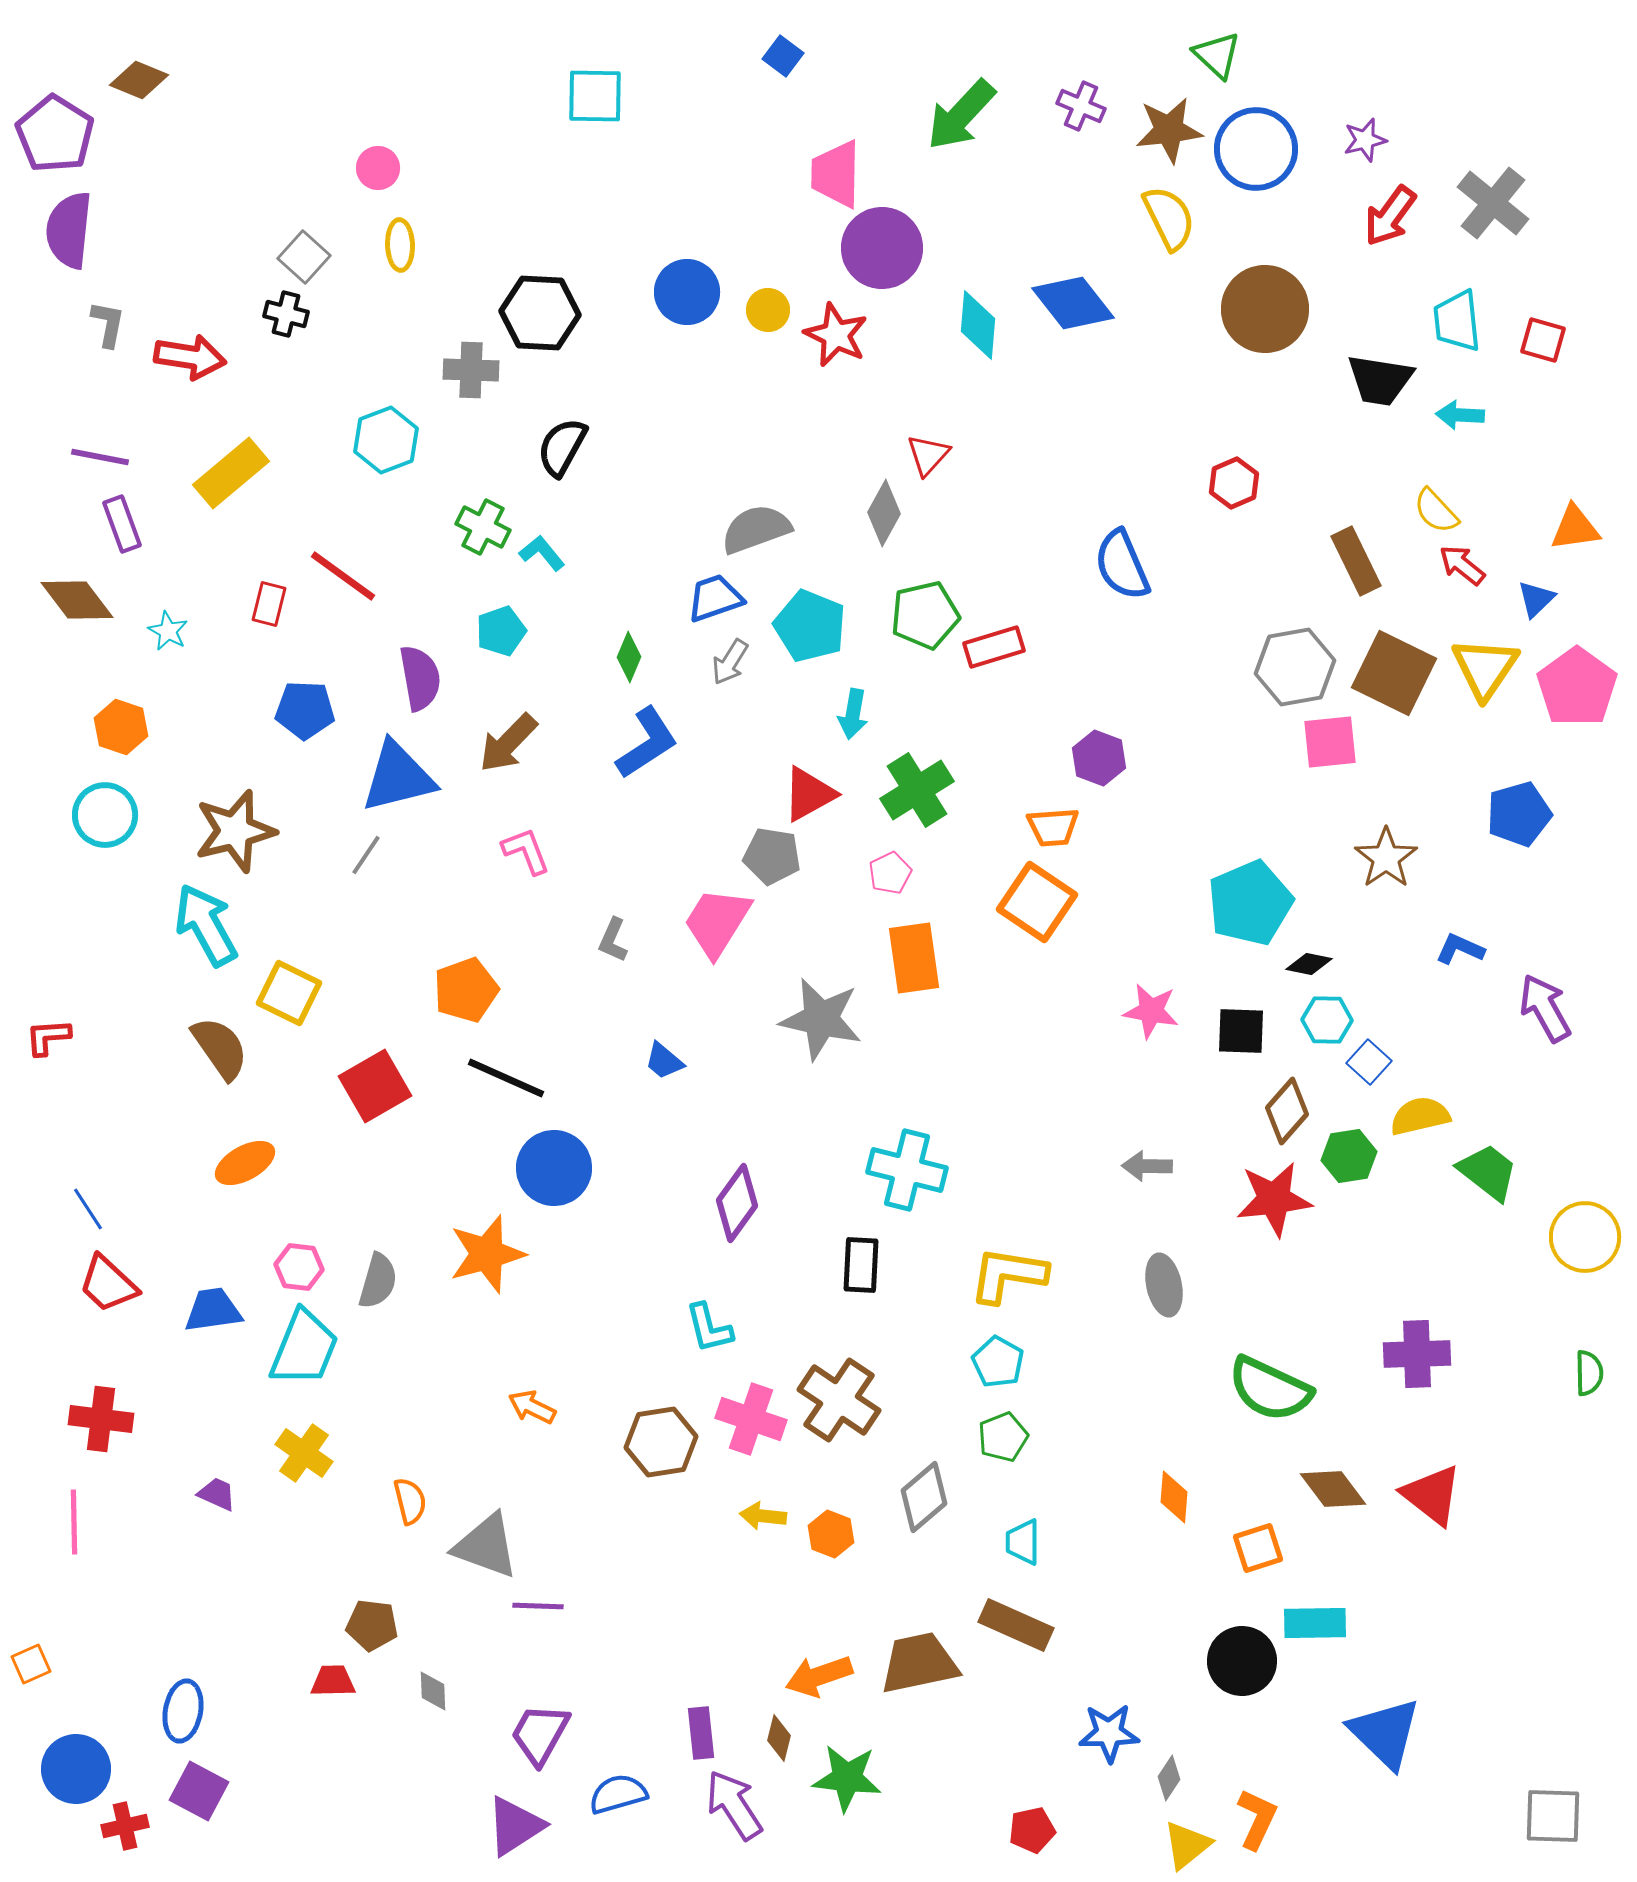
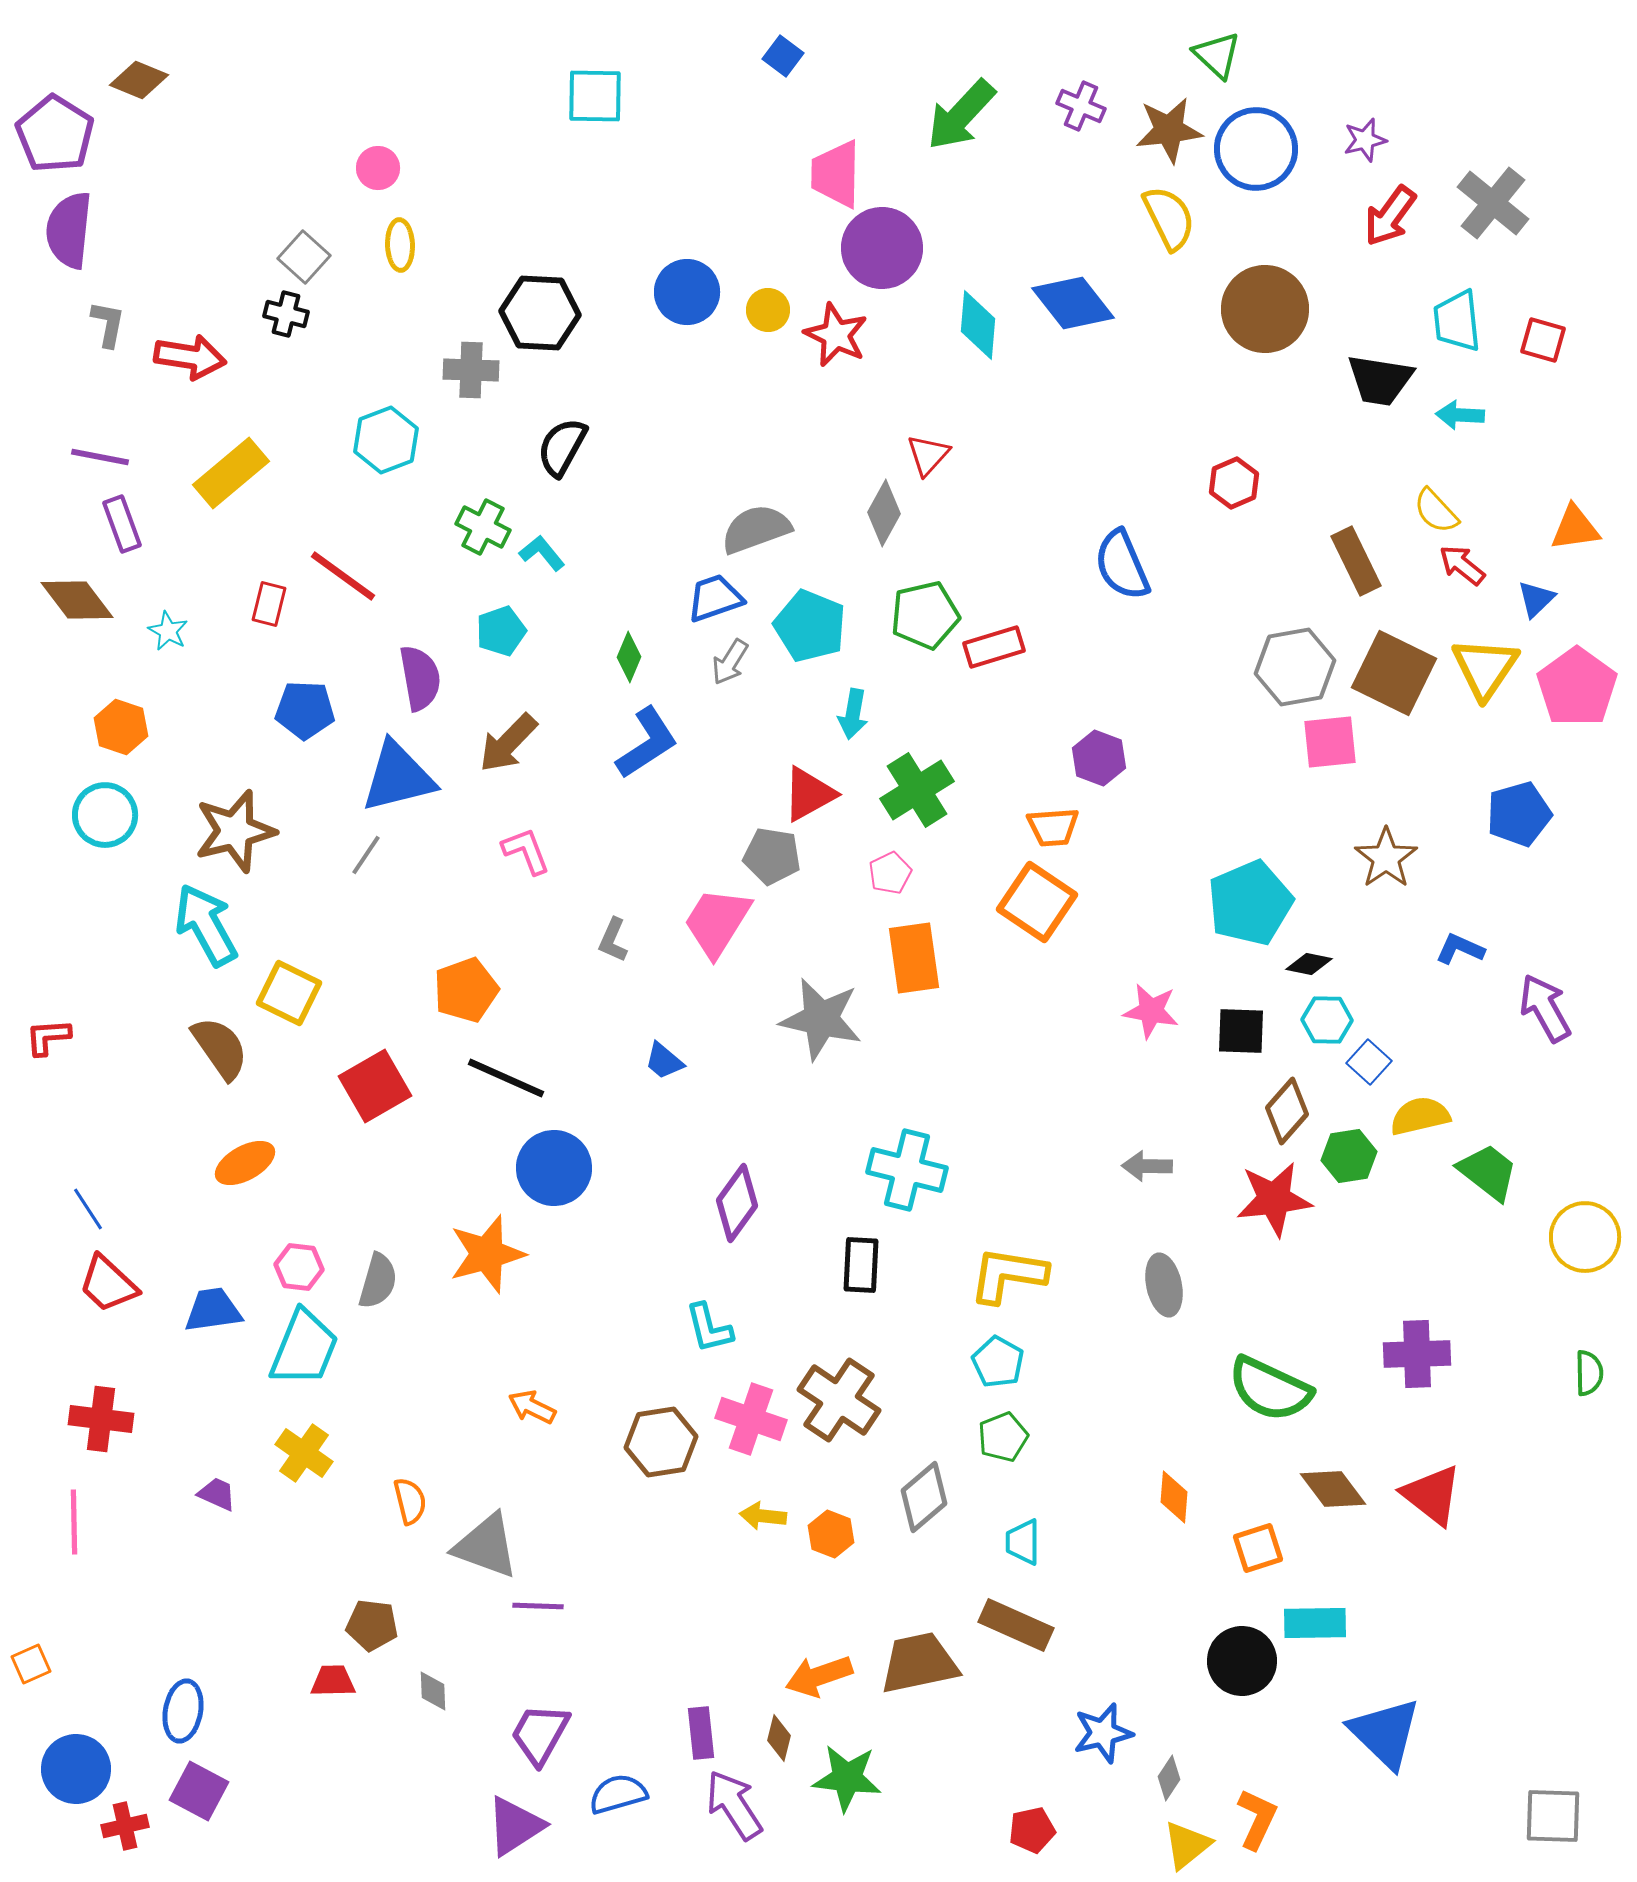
blue star at (1109, 1733): moved 6 px left; rotated 12 degrees counterclockwise
